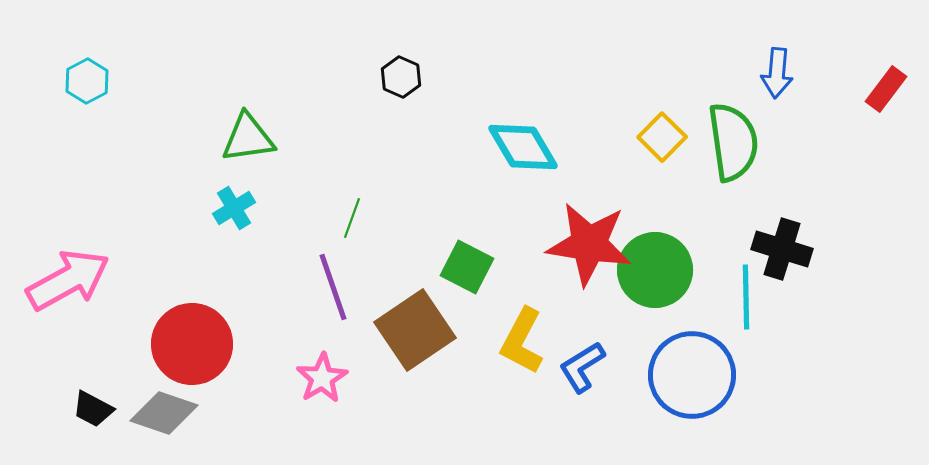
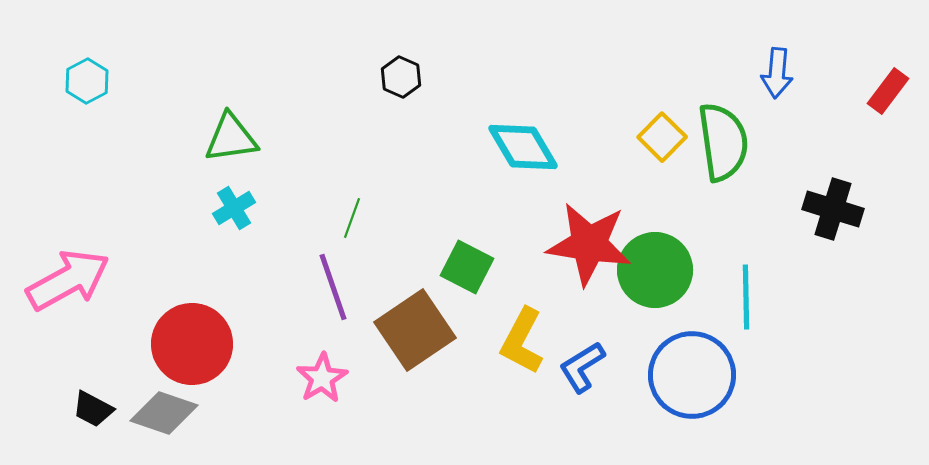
red rectangle: moved 2 px right, 2 px down
green triangle: moved 17 px left
green semicircle: moved 10 px left
black cross: moved 51 px right, 40 px up
